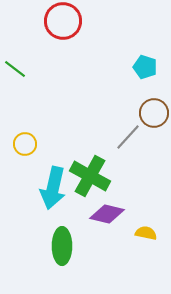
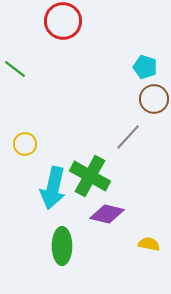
brown circle: moved 14 px up
yellow semicircle: moved 3 px right, 11 px down
